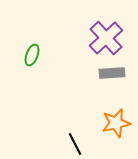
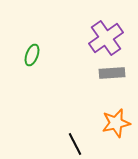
purple cross: rotated 8 degrees clockwise
